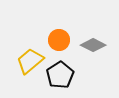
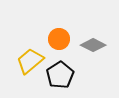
orange circle: moved 1 px up
